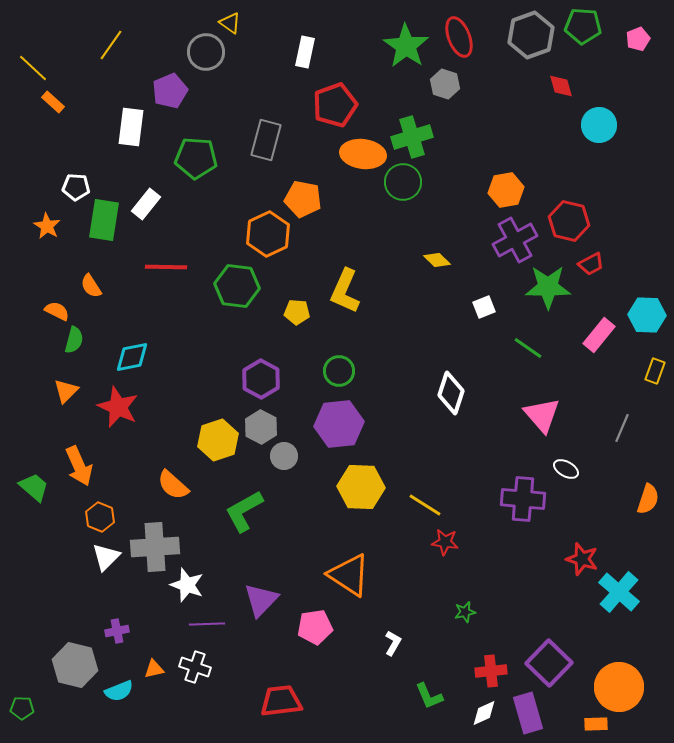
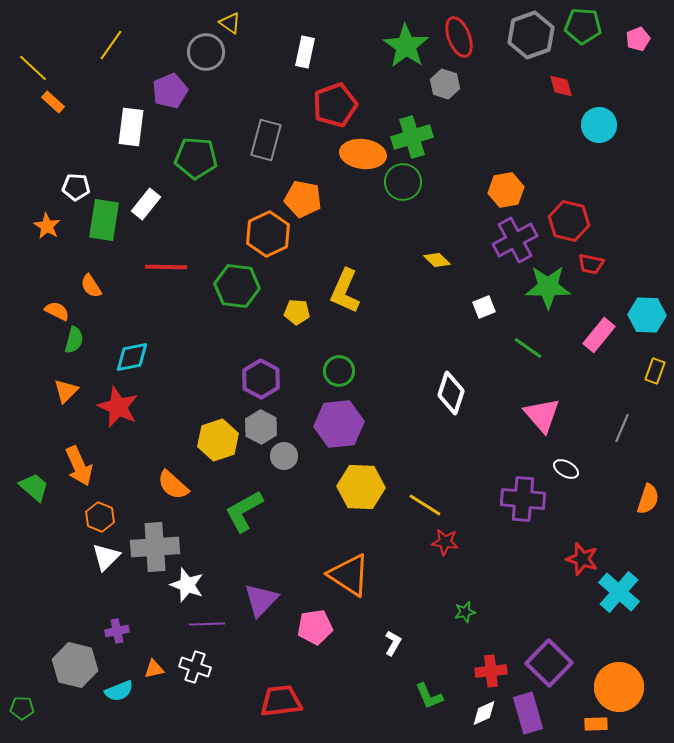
red trapezoid at (591, 264): rotated 40 degrees clockwise
